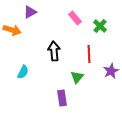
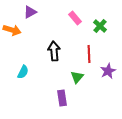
purple star: moved 3 px left
